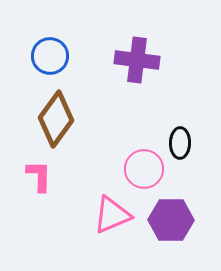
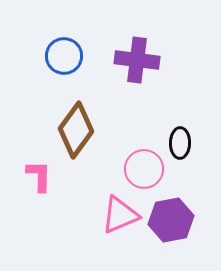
blue circle: moved 14 px right
brown diamond: moved 20 px right, 11 px down
pink triangle: moved 8 px right
purple hexagon: rotated 12 degrees counterclockwise
